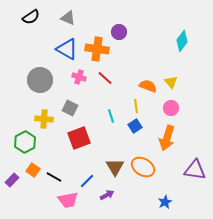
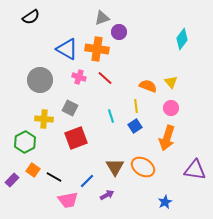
gray triangle: moved 34 px right; rotated 42 degrees counterclockwise
cyan diamond: moved 2 px up
red square: moved 3 px left
